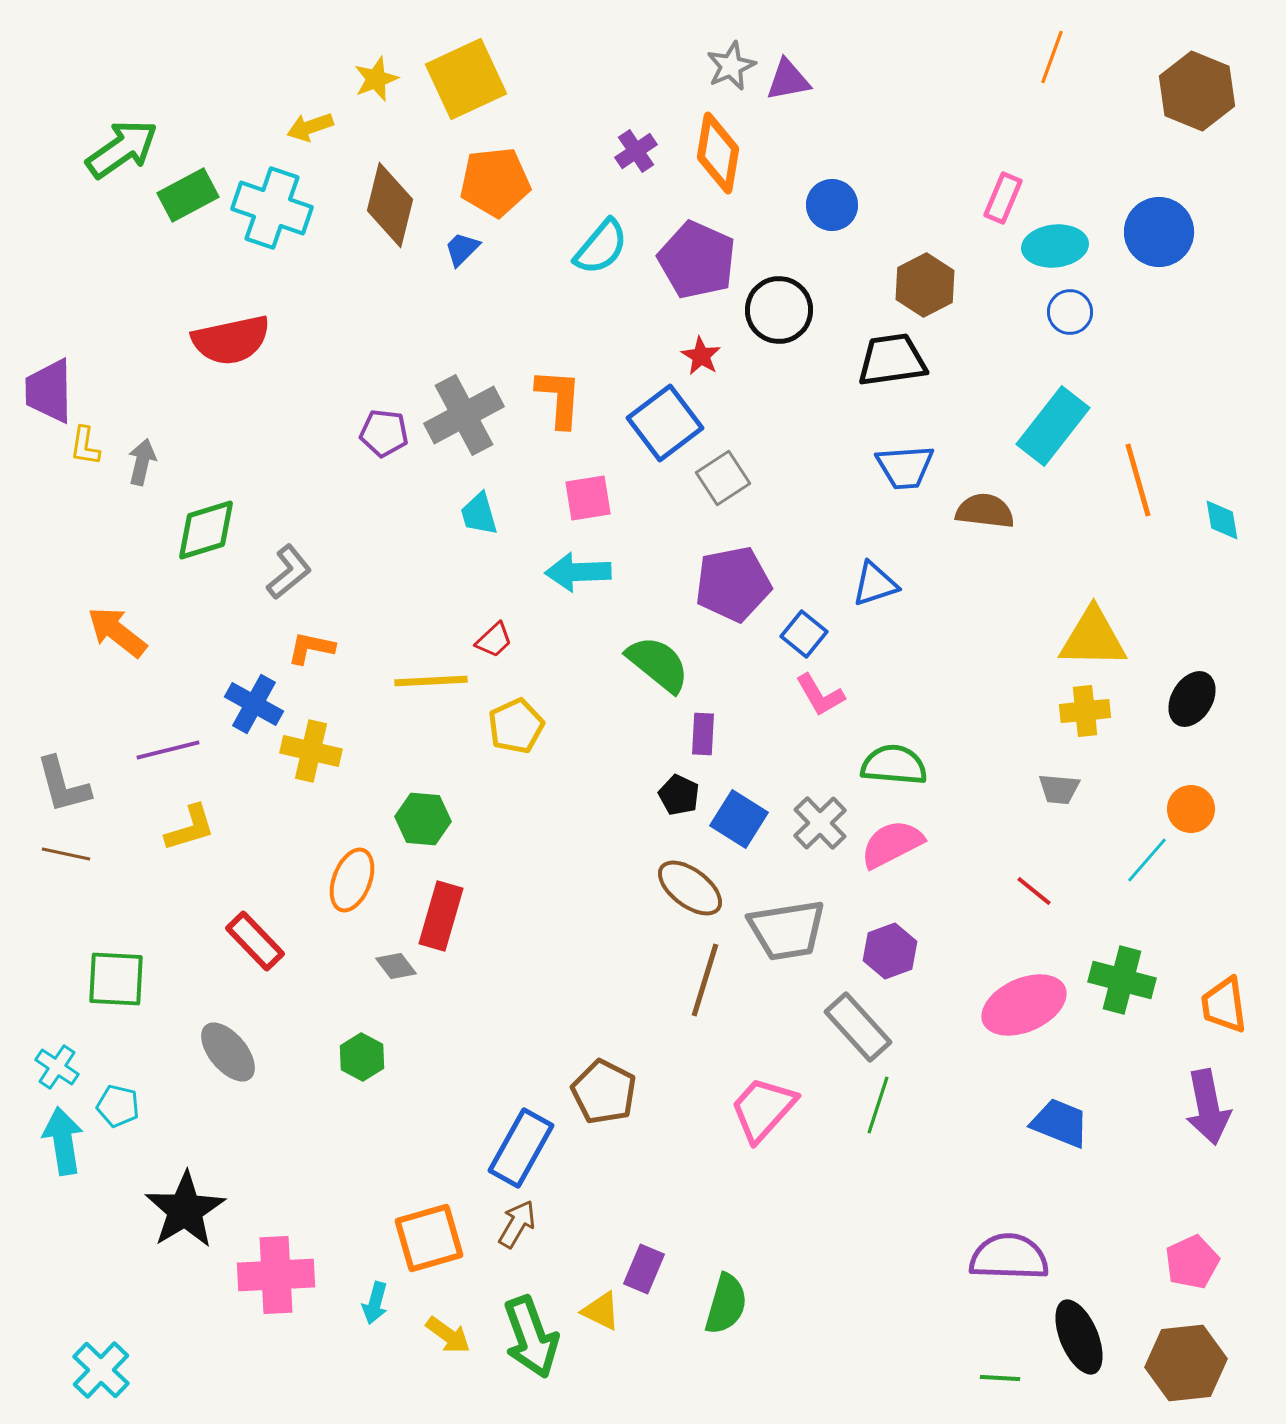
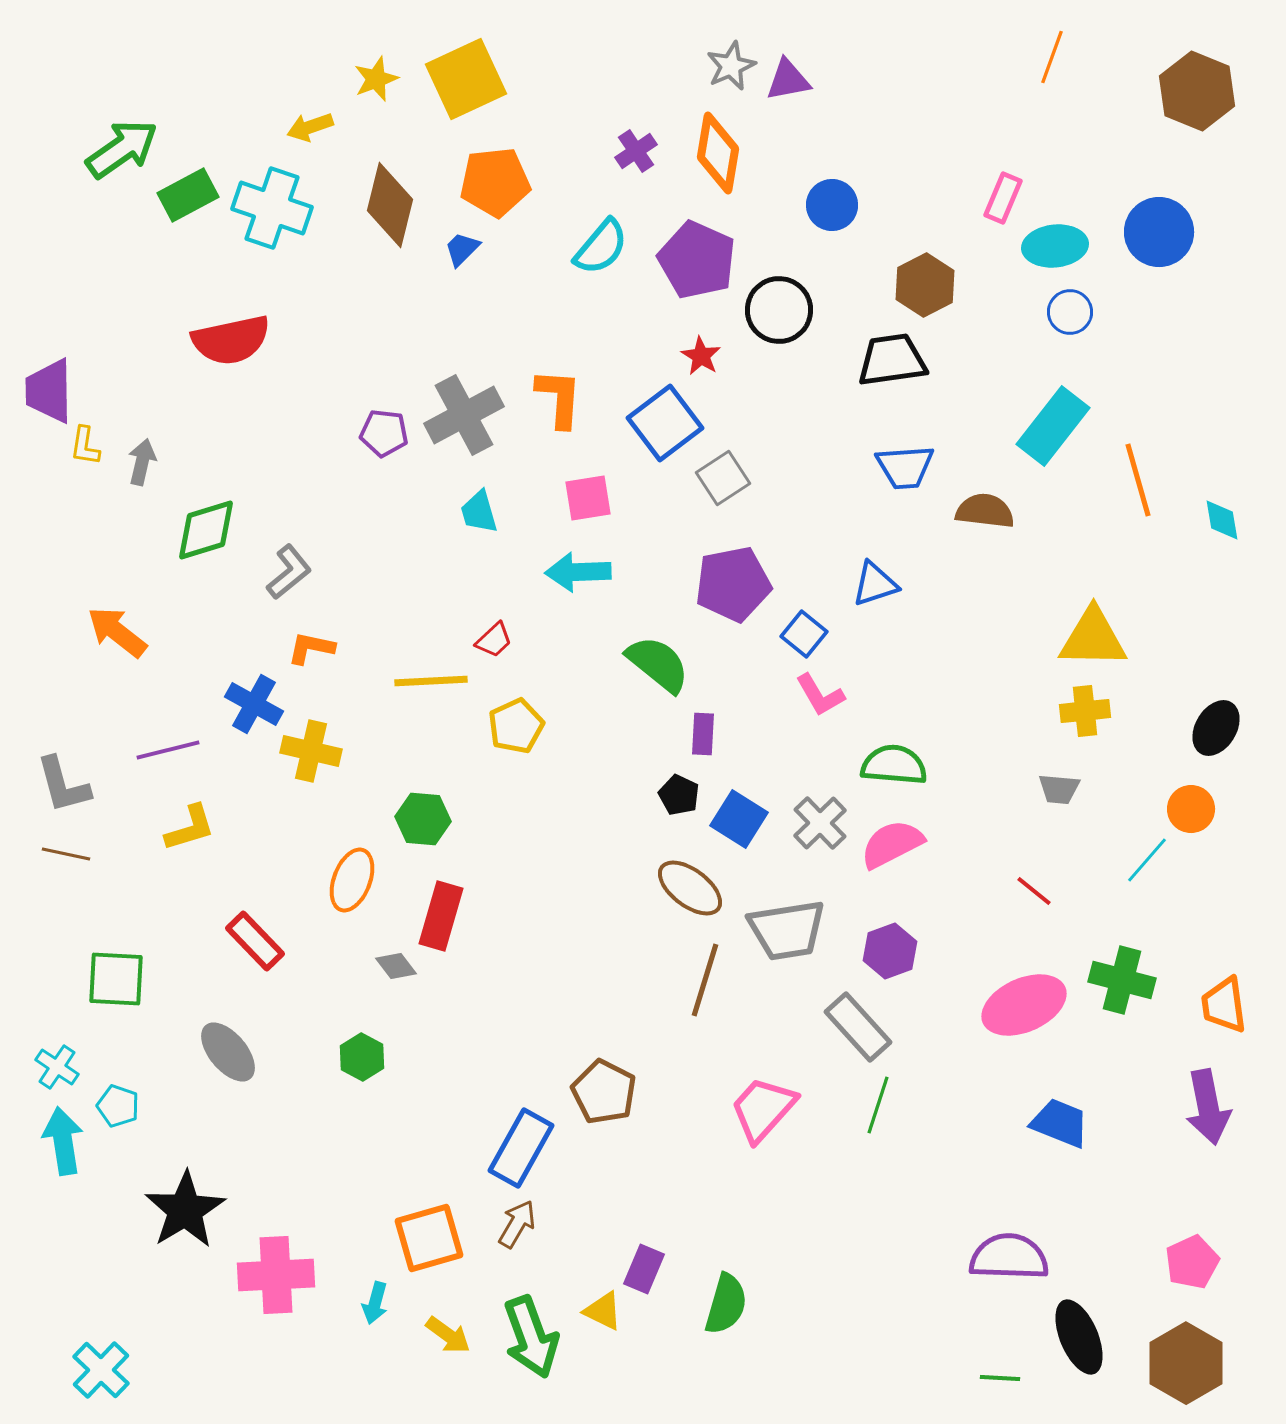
cyan trapezoid at (479, 514): moved 2 px up
black ellipse at (1192, 699): moved 24 px right, 29 px down
cyan pentagon at (118, 1106): rotated 6 degrees clockwise
yellow triangle at (601, 1311): moved 2 px right
brown hexagon at (1186, 1363): rotated 24 degrees counterclockwise
